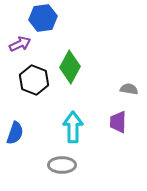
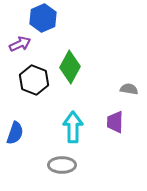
blue hexagon: rotated 16 degrees counterclockwise
purple trapezoid: moved 3 px left
